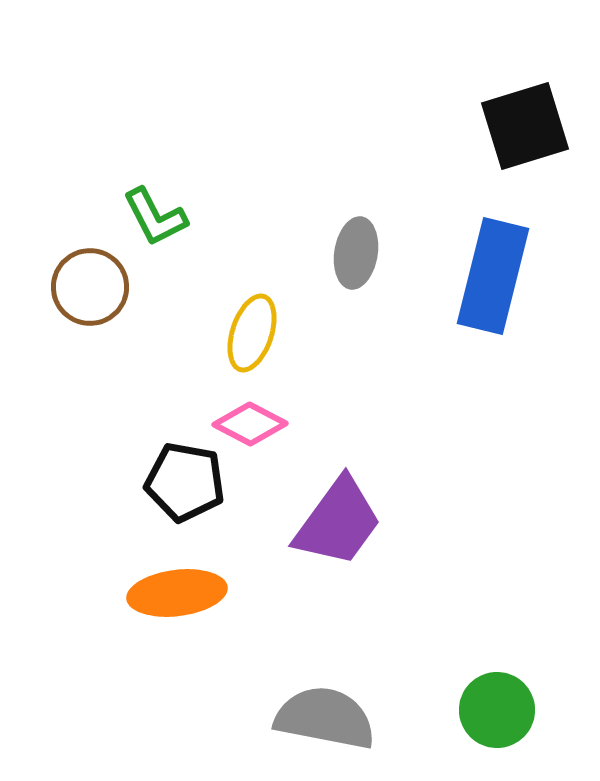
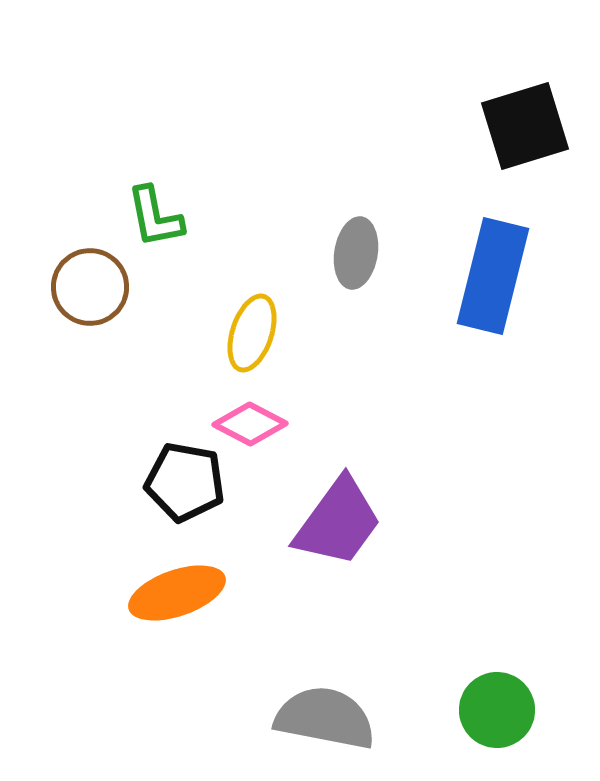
green L-shape: rotated 16 degrees clockwise
orange ellipse: rotated 12 degrees counterclockwise
